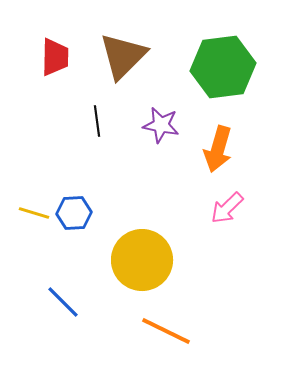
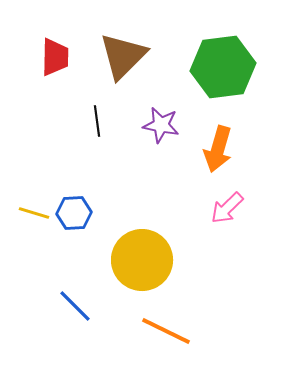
blue line: moved 12 px right, 4 px down
